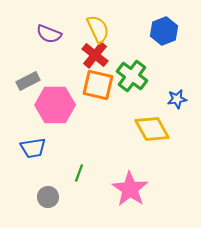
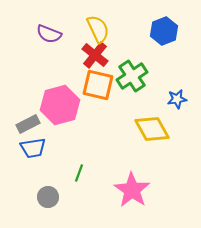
green cross: rotated 20 degrees clockwise
gray rectangle: moved 43 px down
pink hexagon: moved 5 px right; rotated 15 degrees counterclockwise
pink star: moved 2 px right, 1 px down
